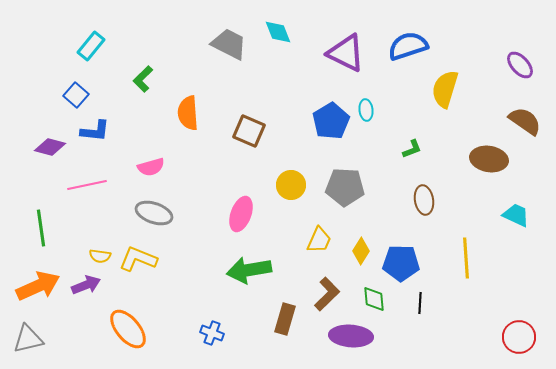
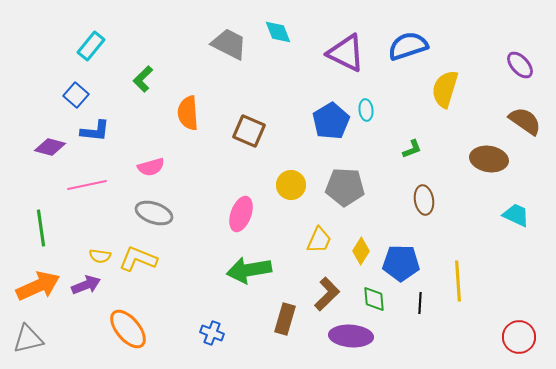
yellow line at (466, 258): moved 8 px left, 23 px down
